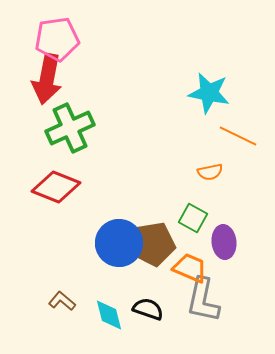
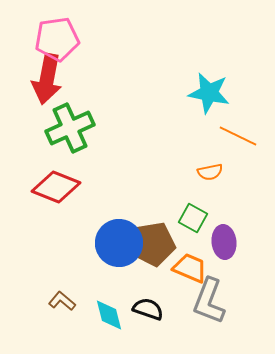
gray L-shape: moved 6 px right, 1 px down; rotated 9 degrees clockwise
